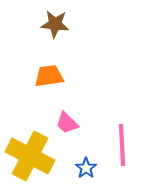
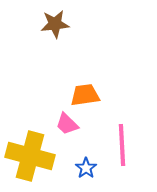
brown star: rotated 12 degrees counterclockwise
orange trapezoid: moved 36 px right, 19 px down
pink trapezoid: moved 1 px down
yellow cross: rotated 12 degrees counterclockwise
